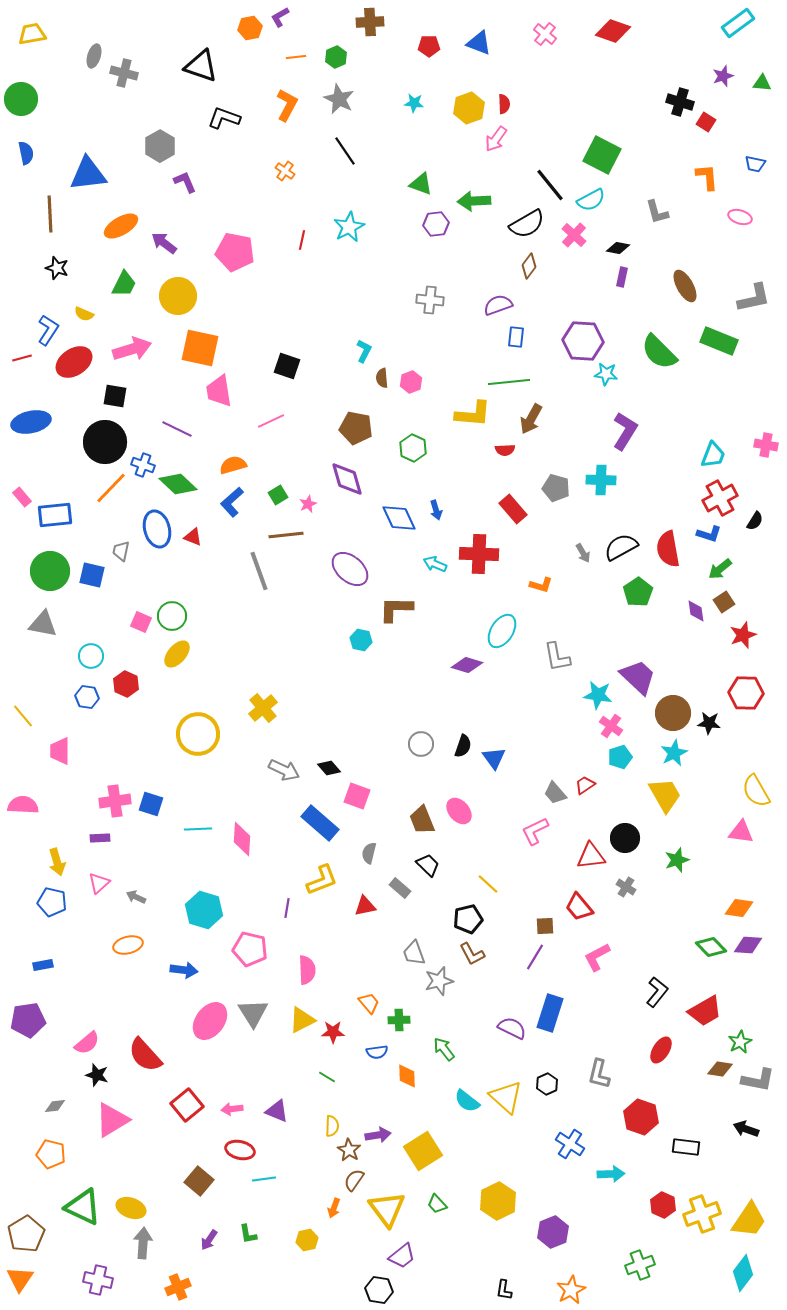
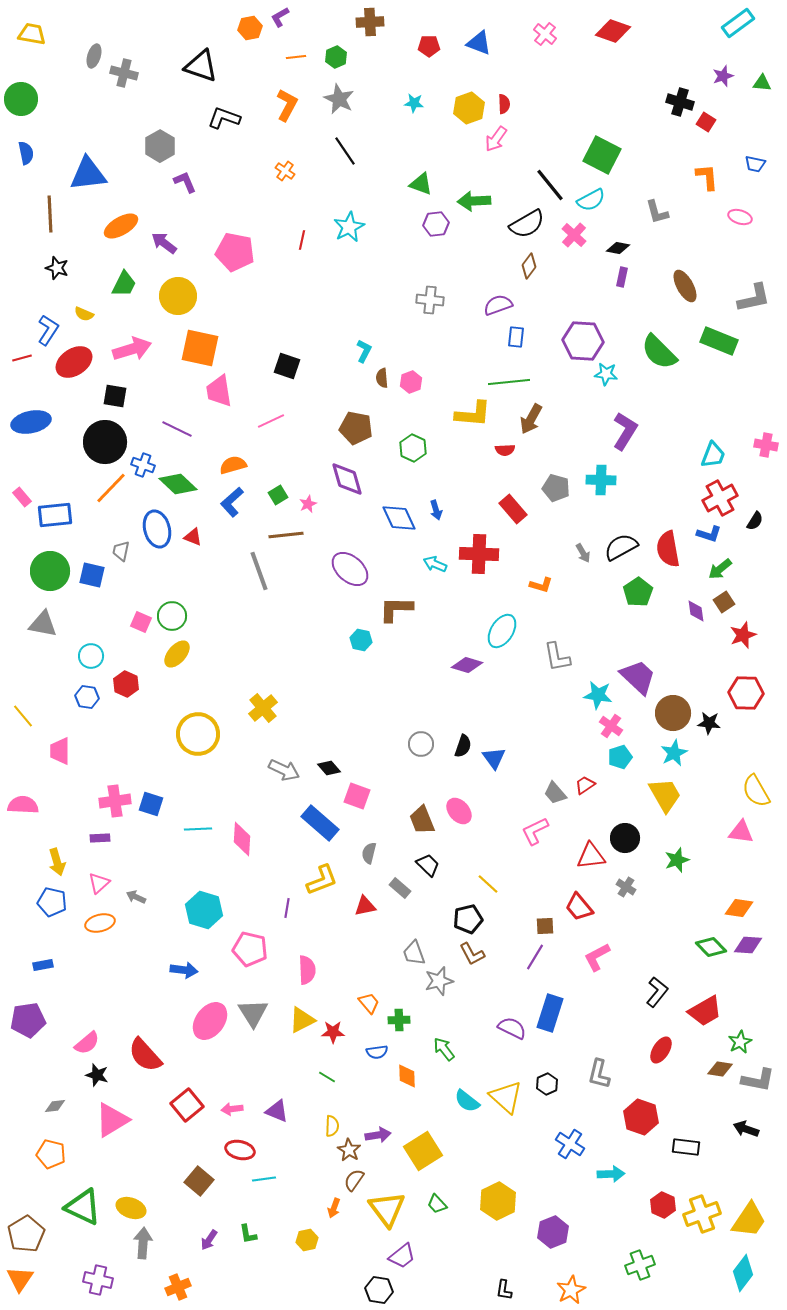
yellow trapezoid at (32, 34): rotated 20 degrees clockwise
orange ellipse at (128, 945): moved 28 px left, 22 px up
